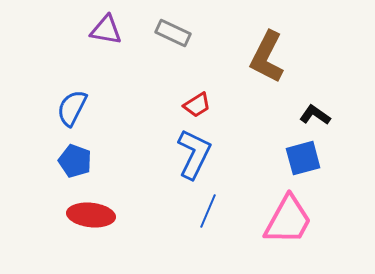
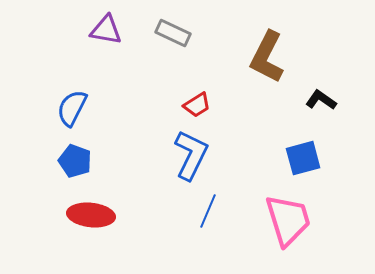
black L-shape: moved 6 px right, 15 px up
blue L-shape: moved 3 px left, 1 px down
pink trapezoid: rotated 46 degrees counterclockwise
